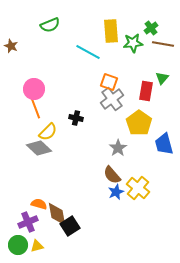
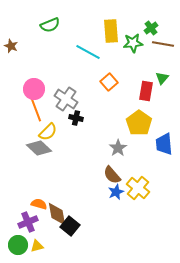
orange square: rotated 30 degrees clockwise
gray cross: moved 46 px left; rotated 20 degrees counterclockwise
orange line: moved 1 px right, 3 px down
blue trapezoid: rotated 10 degrees clockwise
black square: rotated 18 degrees counterclockwise
